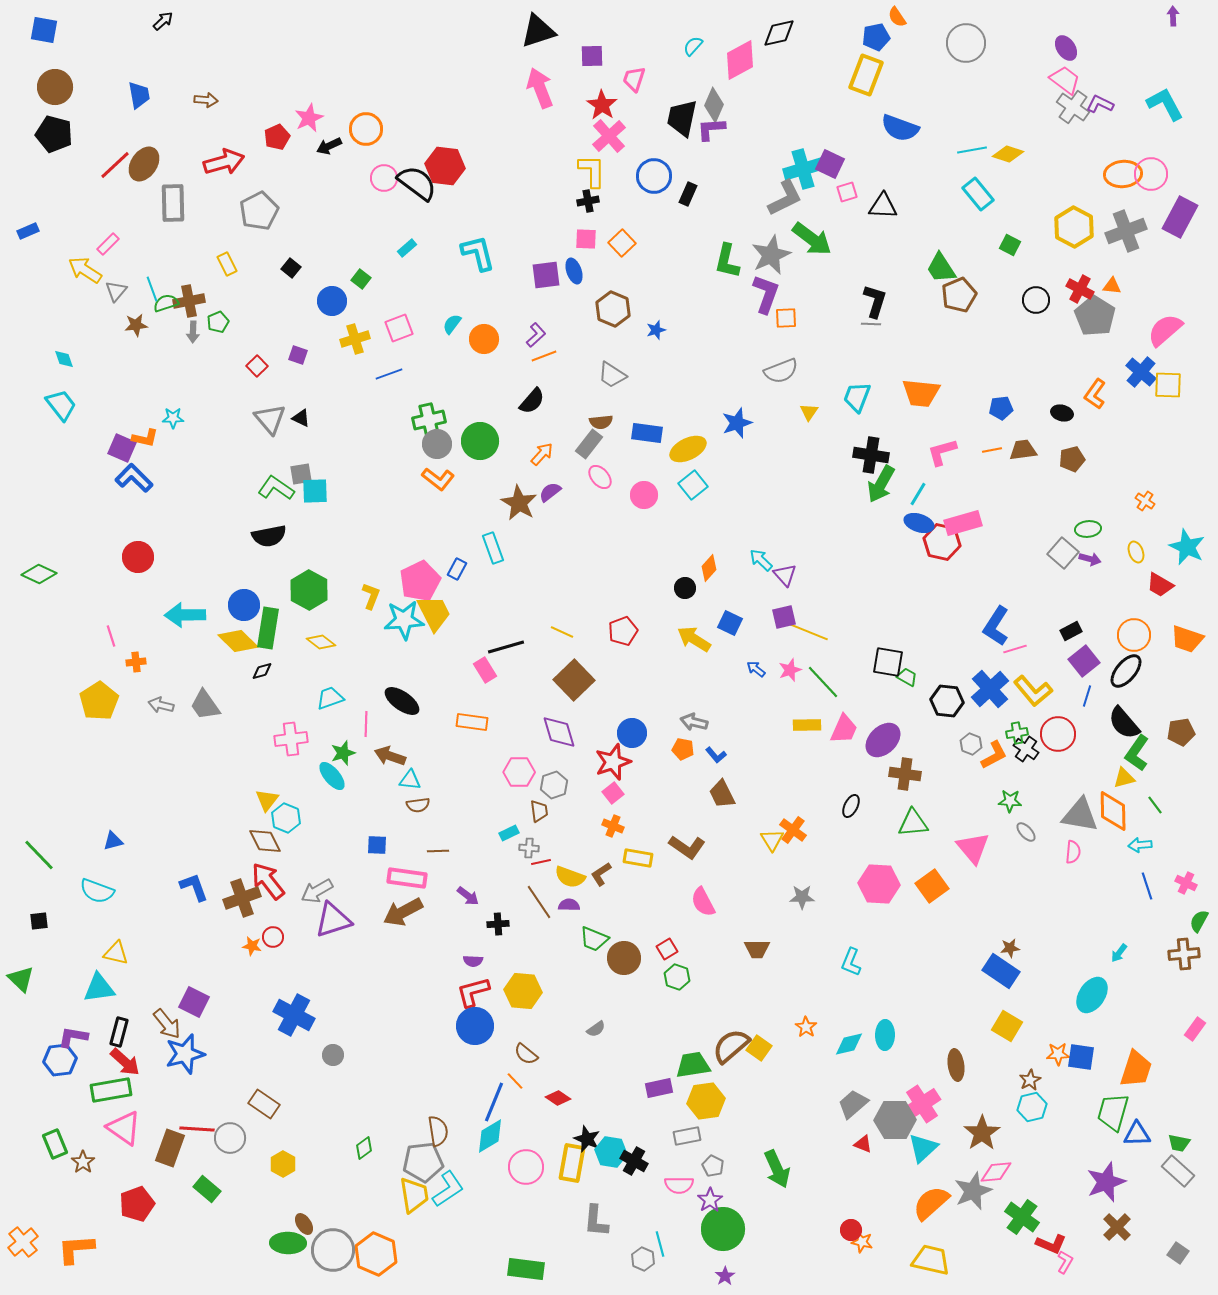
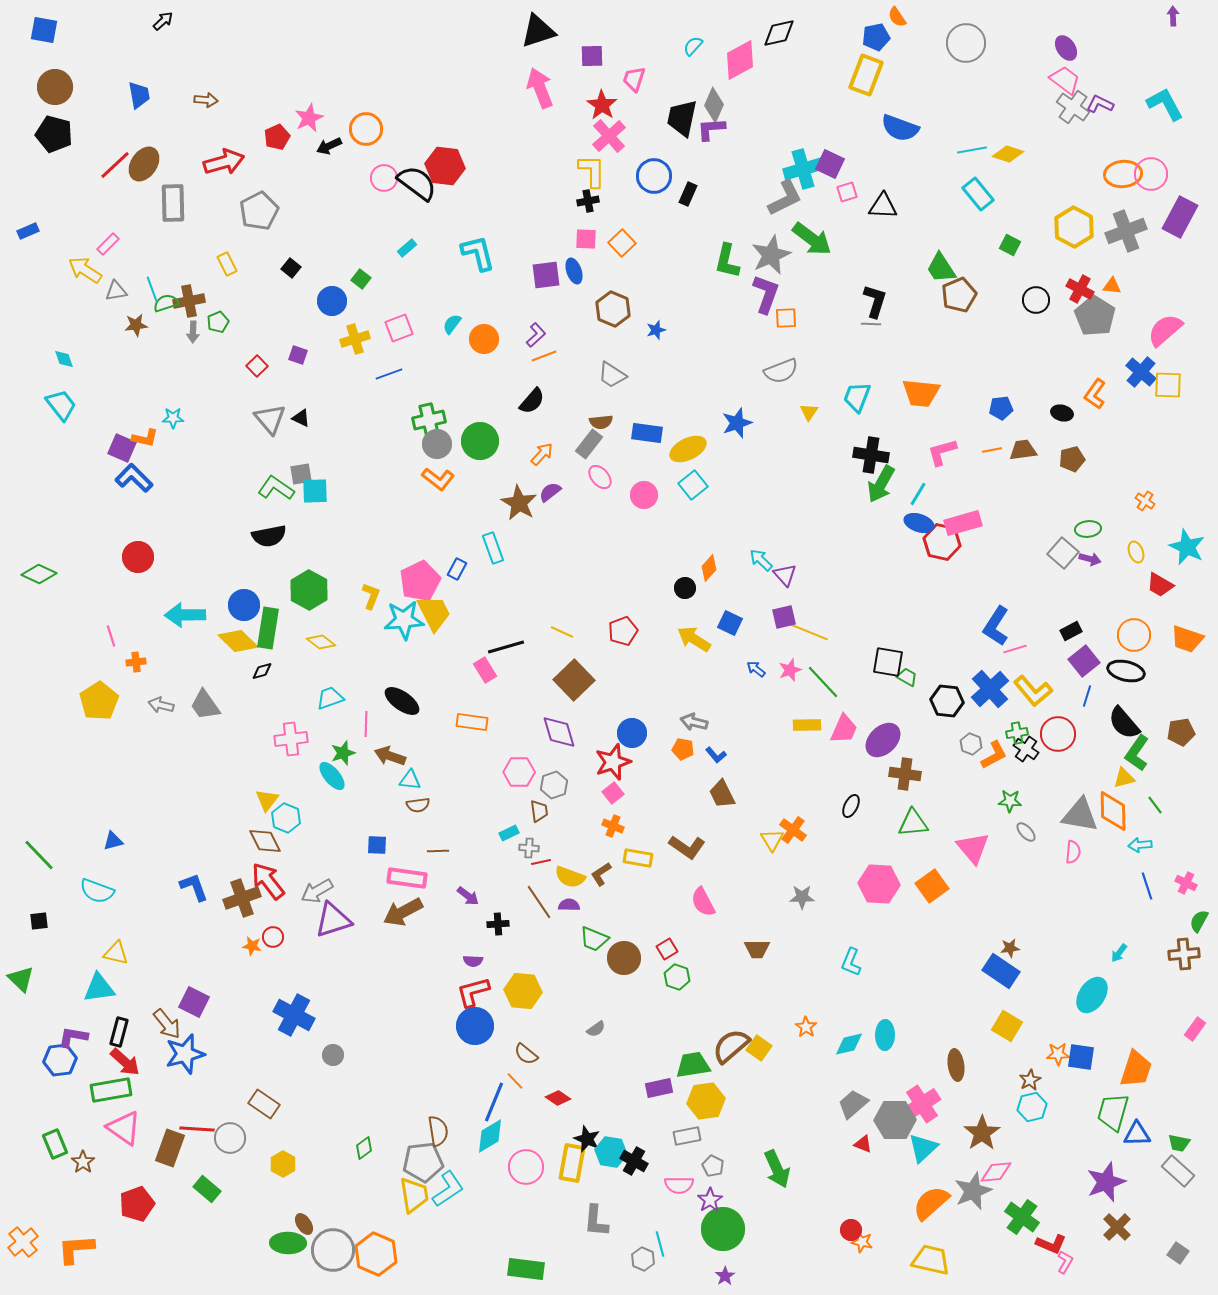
gray triangle at (116, 291): rotated 40 degrees clockwise
black ellipse at (1126, 671): rotated 63 degrees clockwise
